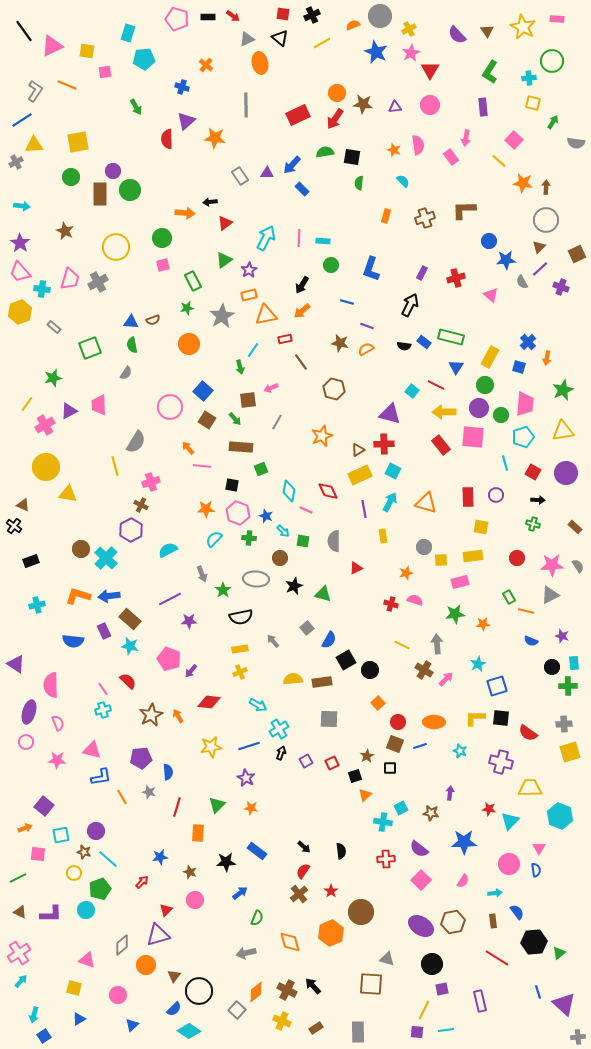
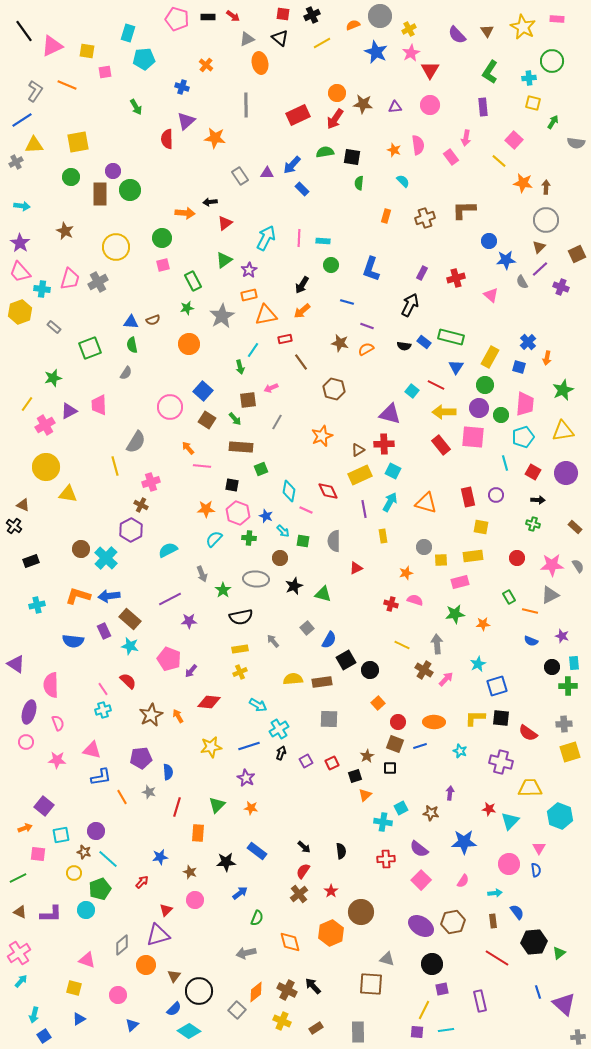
red rectangle at (468, 497): rotated 12 degrees counterclockwise
orange line at (526, 611): moved 4 px right
